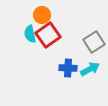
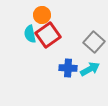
gray square: rotated 15 degrees counterclockwise
